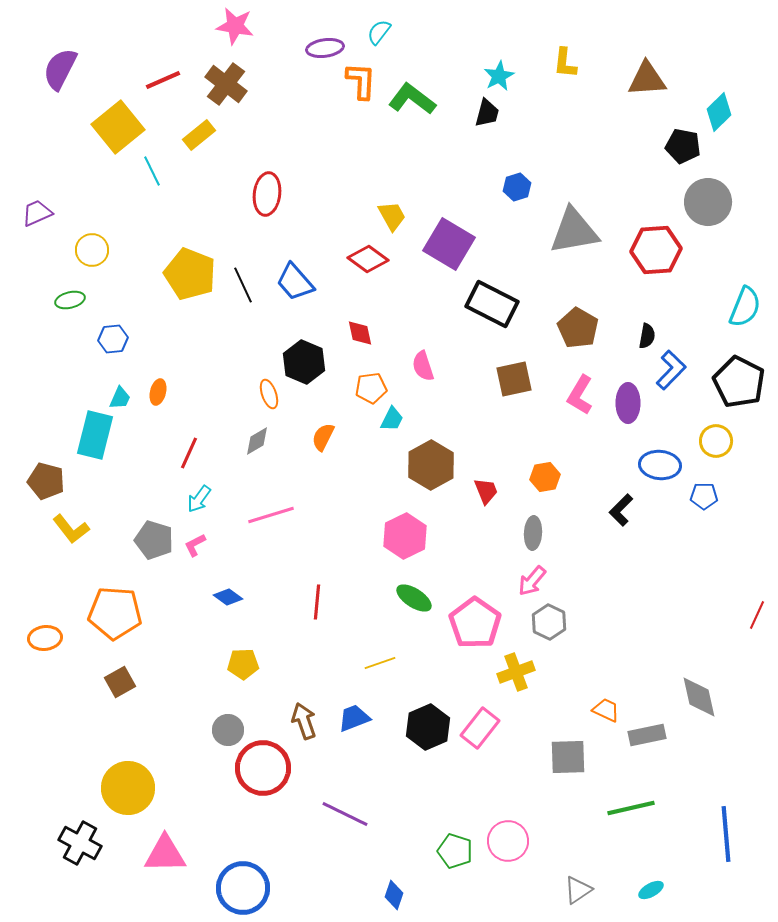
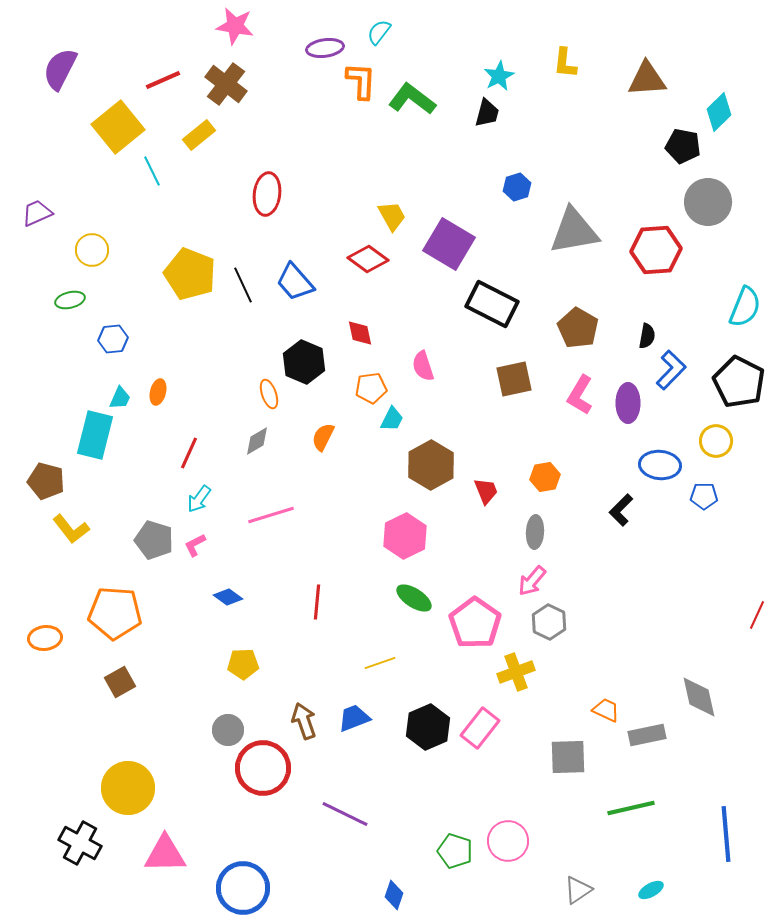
gray ellipse at (533, 533): moved 2 px right, 1 px up
